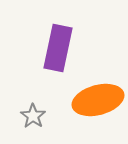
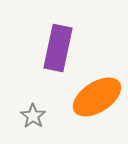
orange ellipse: moved 1 px left, 3 px up; rotated 18 degrees counterclockwise
